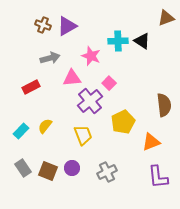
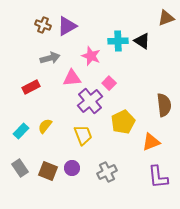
gray rectangle: moved 3 px left
